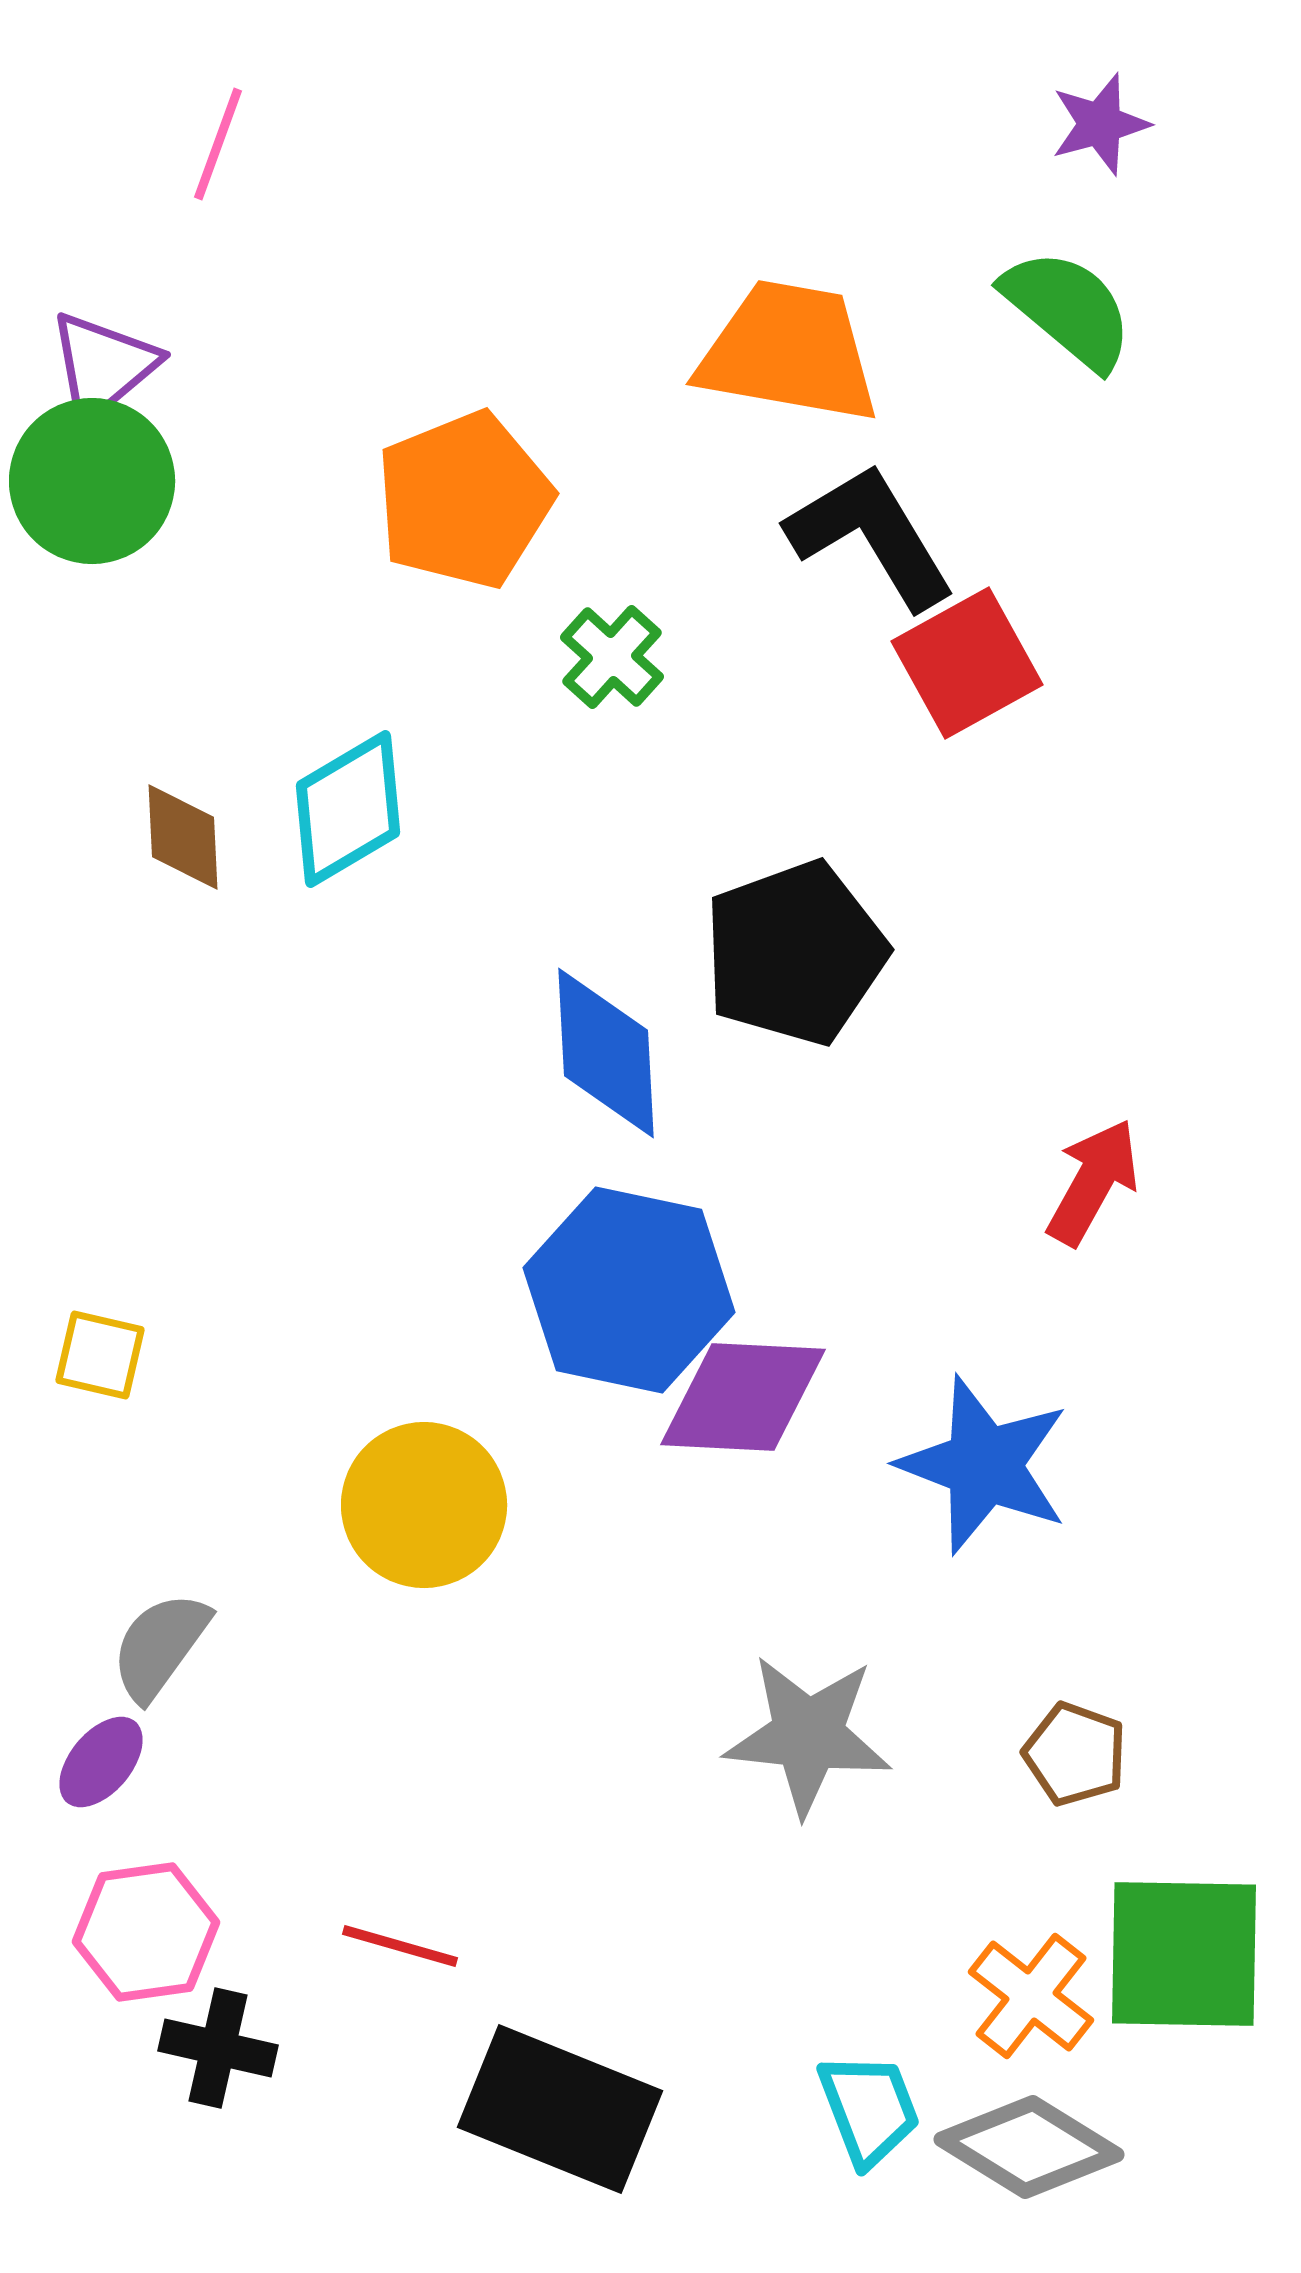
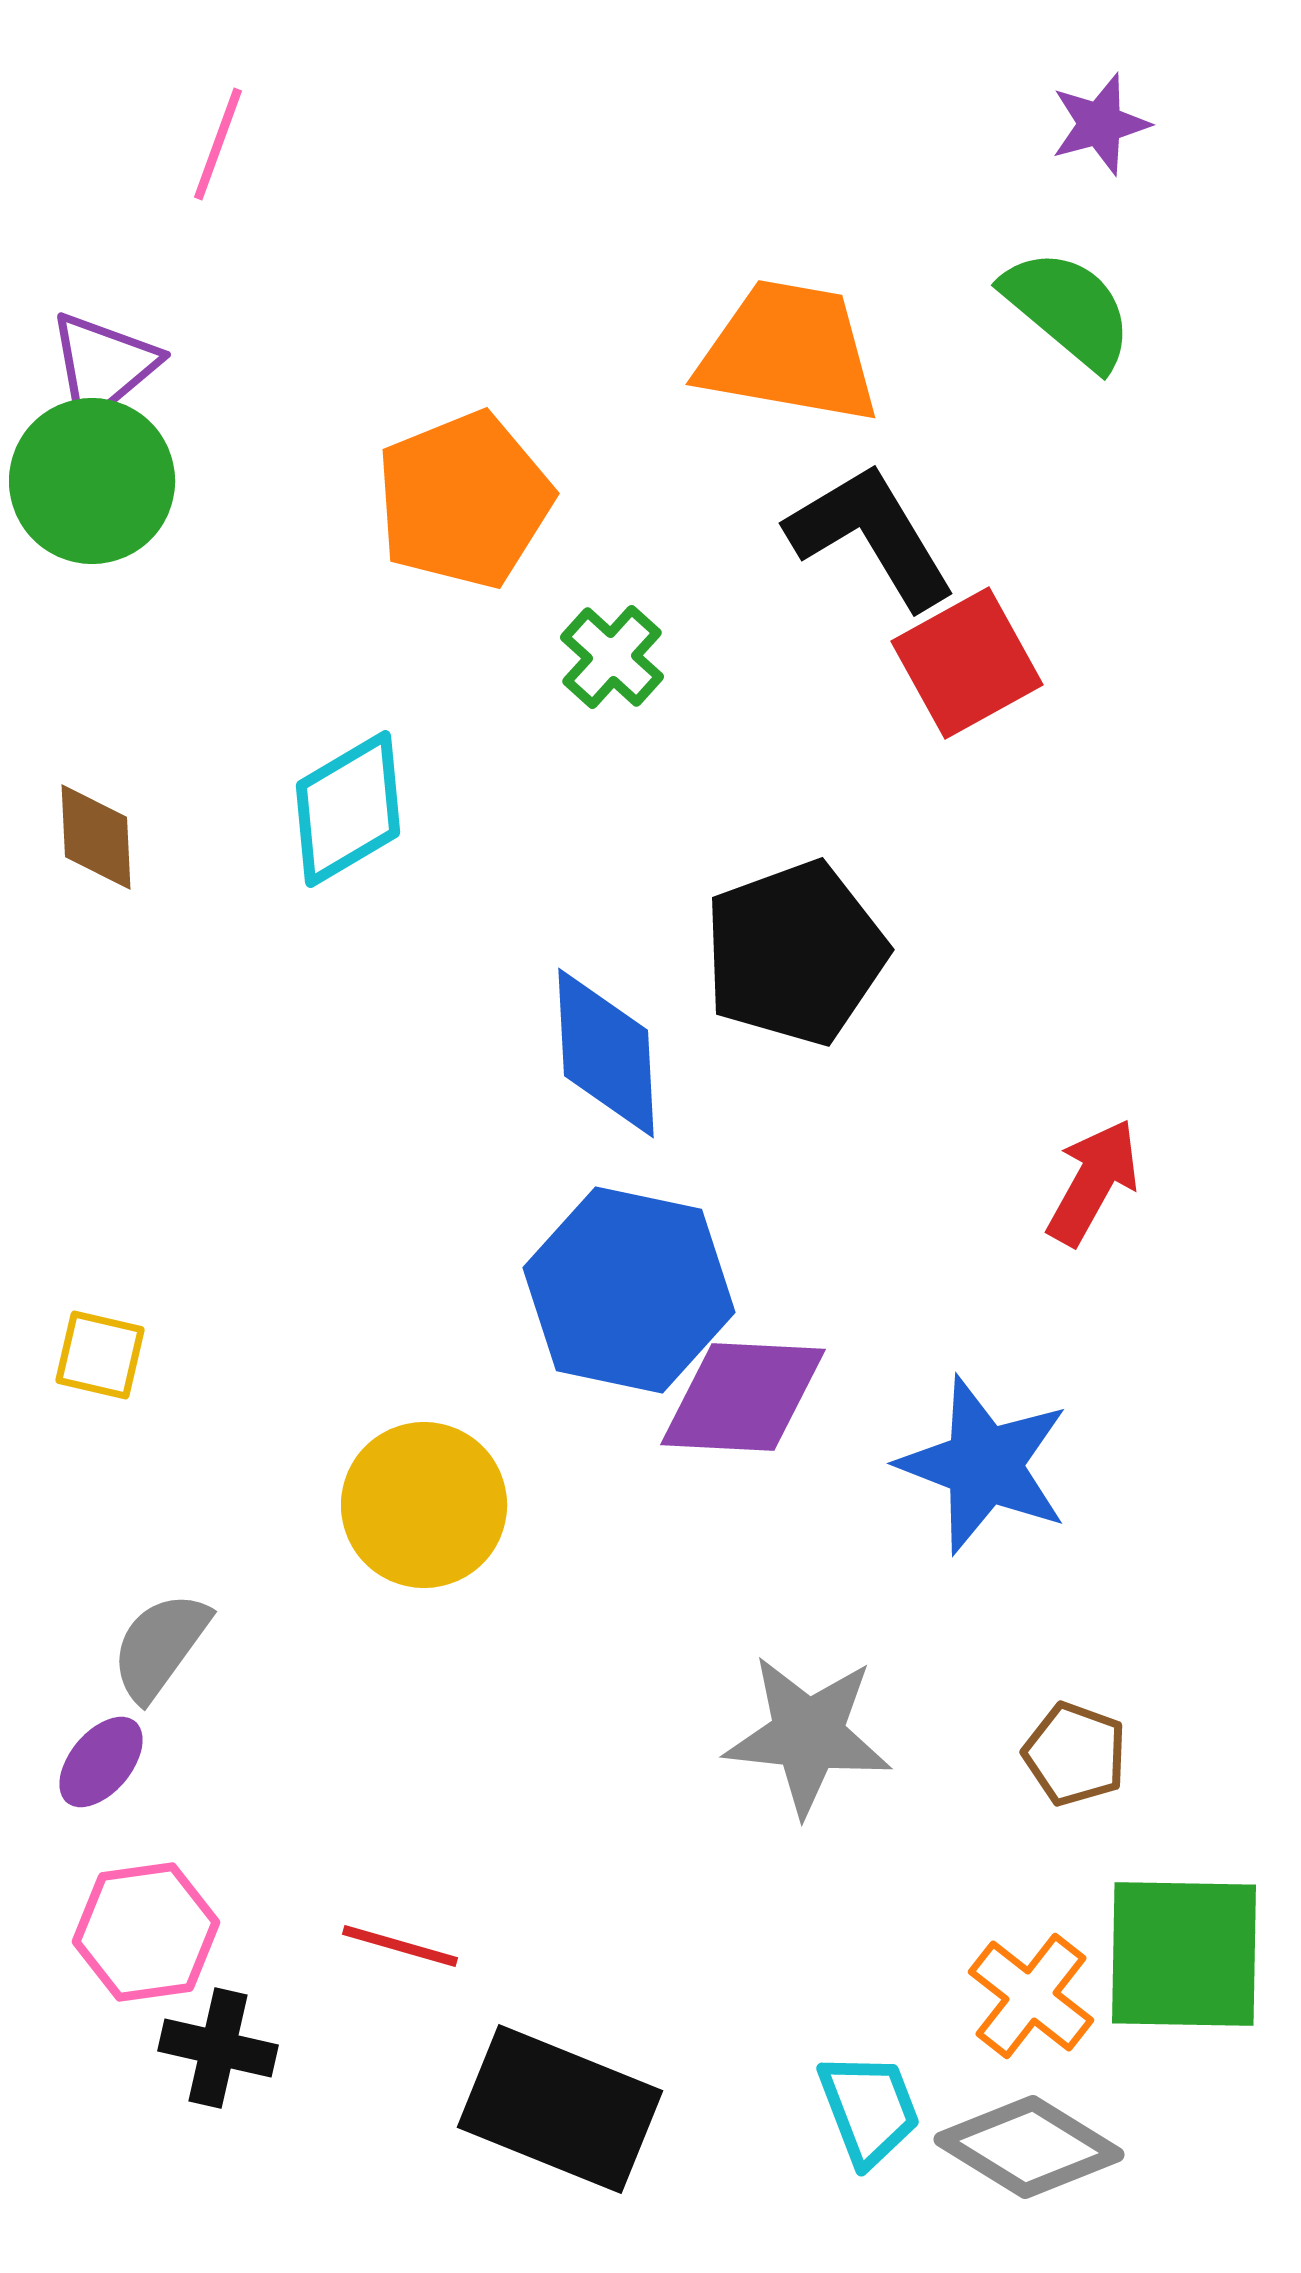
brown diamond: moved 87 px left
